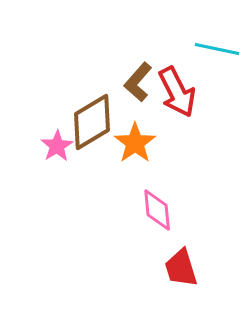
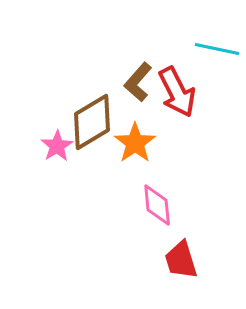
pink diamond: moved 5 px up
red trapezoid: moved 8 px up
